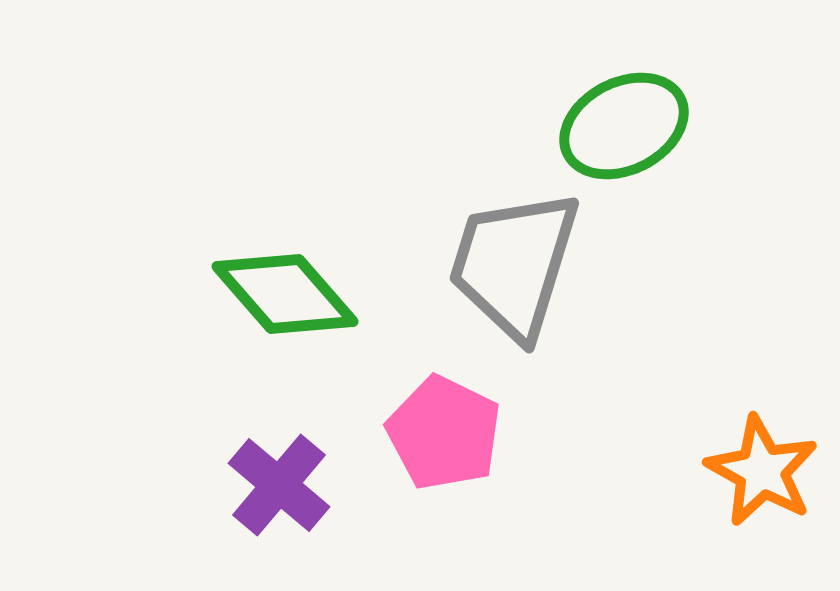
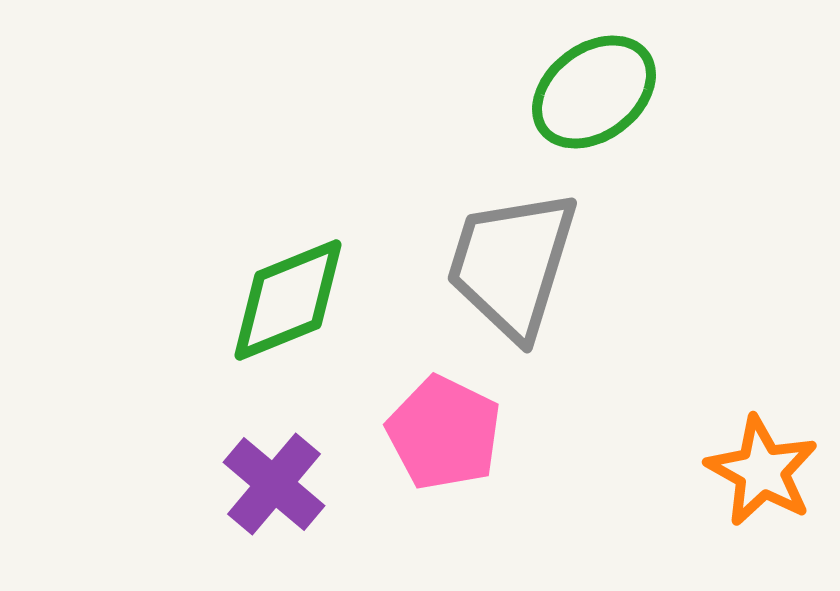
green ellipse: moved 30 px left, 34 px up; rotated 10 degrees counterclockwise
gray trapezoid: moved 2 px left
green diamond: moved 3 px right, 6 px down; rotated 71 degrees counterclockwise
purple cross: moved 5 px left, 1 px up
